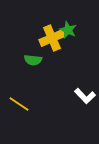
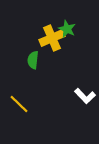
green star: moved 1 px left, 1 px up
green semicircle: rotated 90 degrees clockwise
yellow line: rotated 10 degrees clockwise
